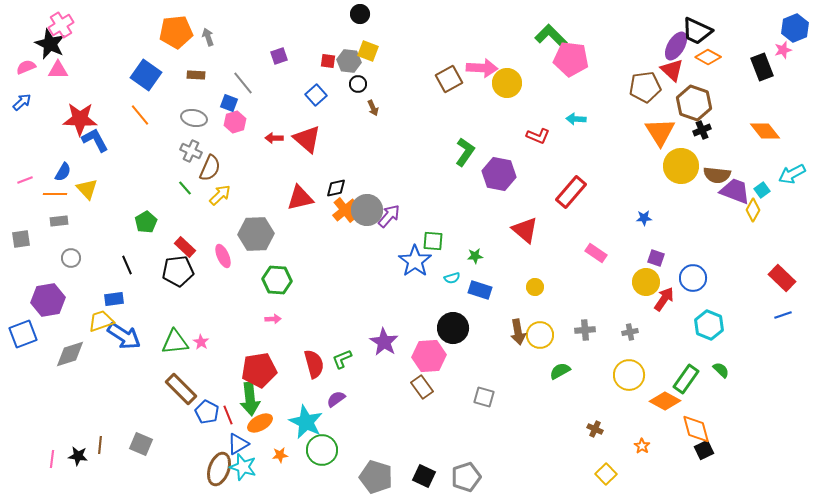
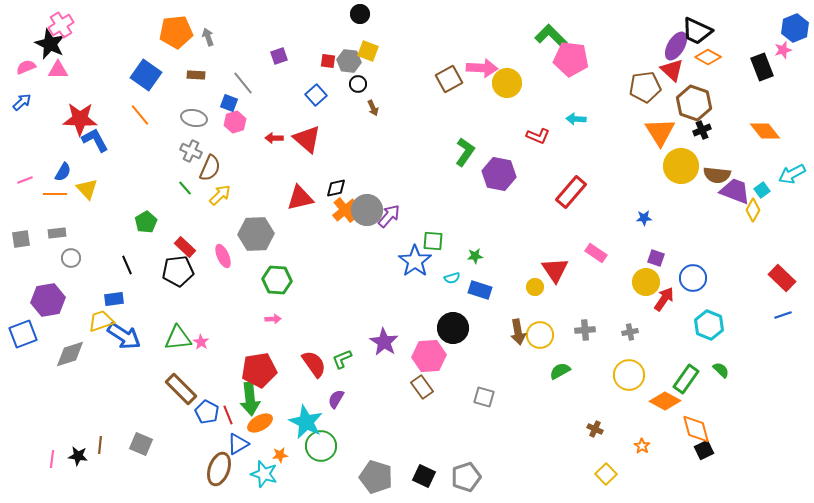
gray rectangle at (59, 221): moved 2 px left, 12 px down
red triangle at (525, 230): moved 30 px right, 40 px down; rotated 16 degrees clockwise
green triangle at (175, 342): moved 3 px right, 4 px up
red semicircle at (314, 364): rotated 20 degrees counterclockwise
purple semicircle at (336, 399): rotated 24 degrees counterclockwise
green circle at (322, 450): moved 1 px left, 4 px up
cyan star at (243, 467): moved 21 px right, 7 px down
